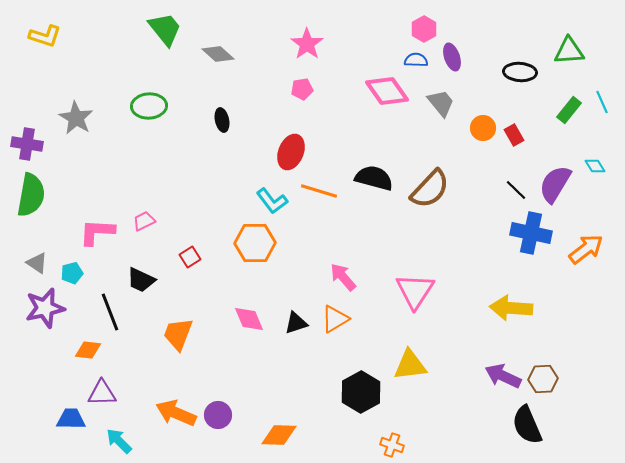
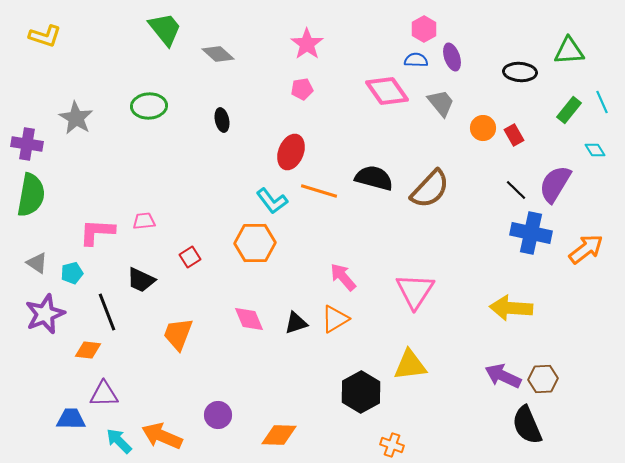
cyan diamond at (595, 166): moved 16 px up
pink trapezoid at (144, 221): rotated 20 degrees clockwise
purple star at (45, 308): moved 6 px down; rotated 9 degrees counterclockwise
black line at (110, 312): moved 3 px left
purple triangle at (102, 393): moved 2 px right, 1 px down
orange arrow at (176, 413): moved 14 px left, 23 px down
